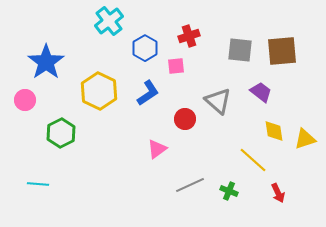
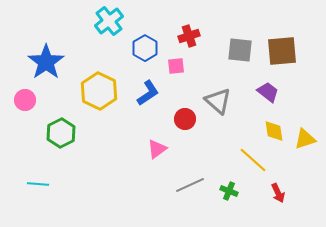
purple trapezoid: moved 7 px right
